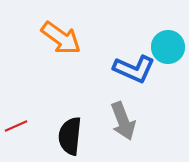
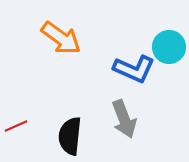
cyan circle: moved 1 px right
gray arrow: moved 1 px right, 2 px up
